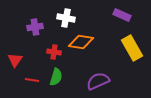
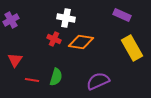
purple cross: moved 24 px left, 7 px up; rotated 21 degrees counterclockwise
red cross: moved 13 px up; rotated 16 degrees clockwise
